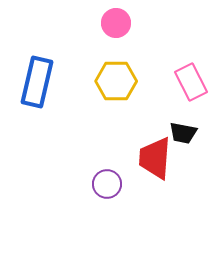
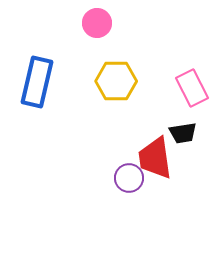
pink circle: moved 19 px left
pink rectangle: moved 1 px right, 6 px down
black trapezoid: rotated 20 degrees counterclockwise
red trapezoid: rotated 12 degrees counterclockwise
purple circle: moved 22 px right, 6 px up
